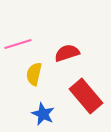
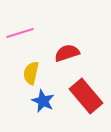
pink line: moved 2 px right, 11 px up
yellow semicircle: moved 3 px left, 1 px up
blue star: moved 13 px up
